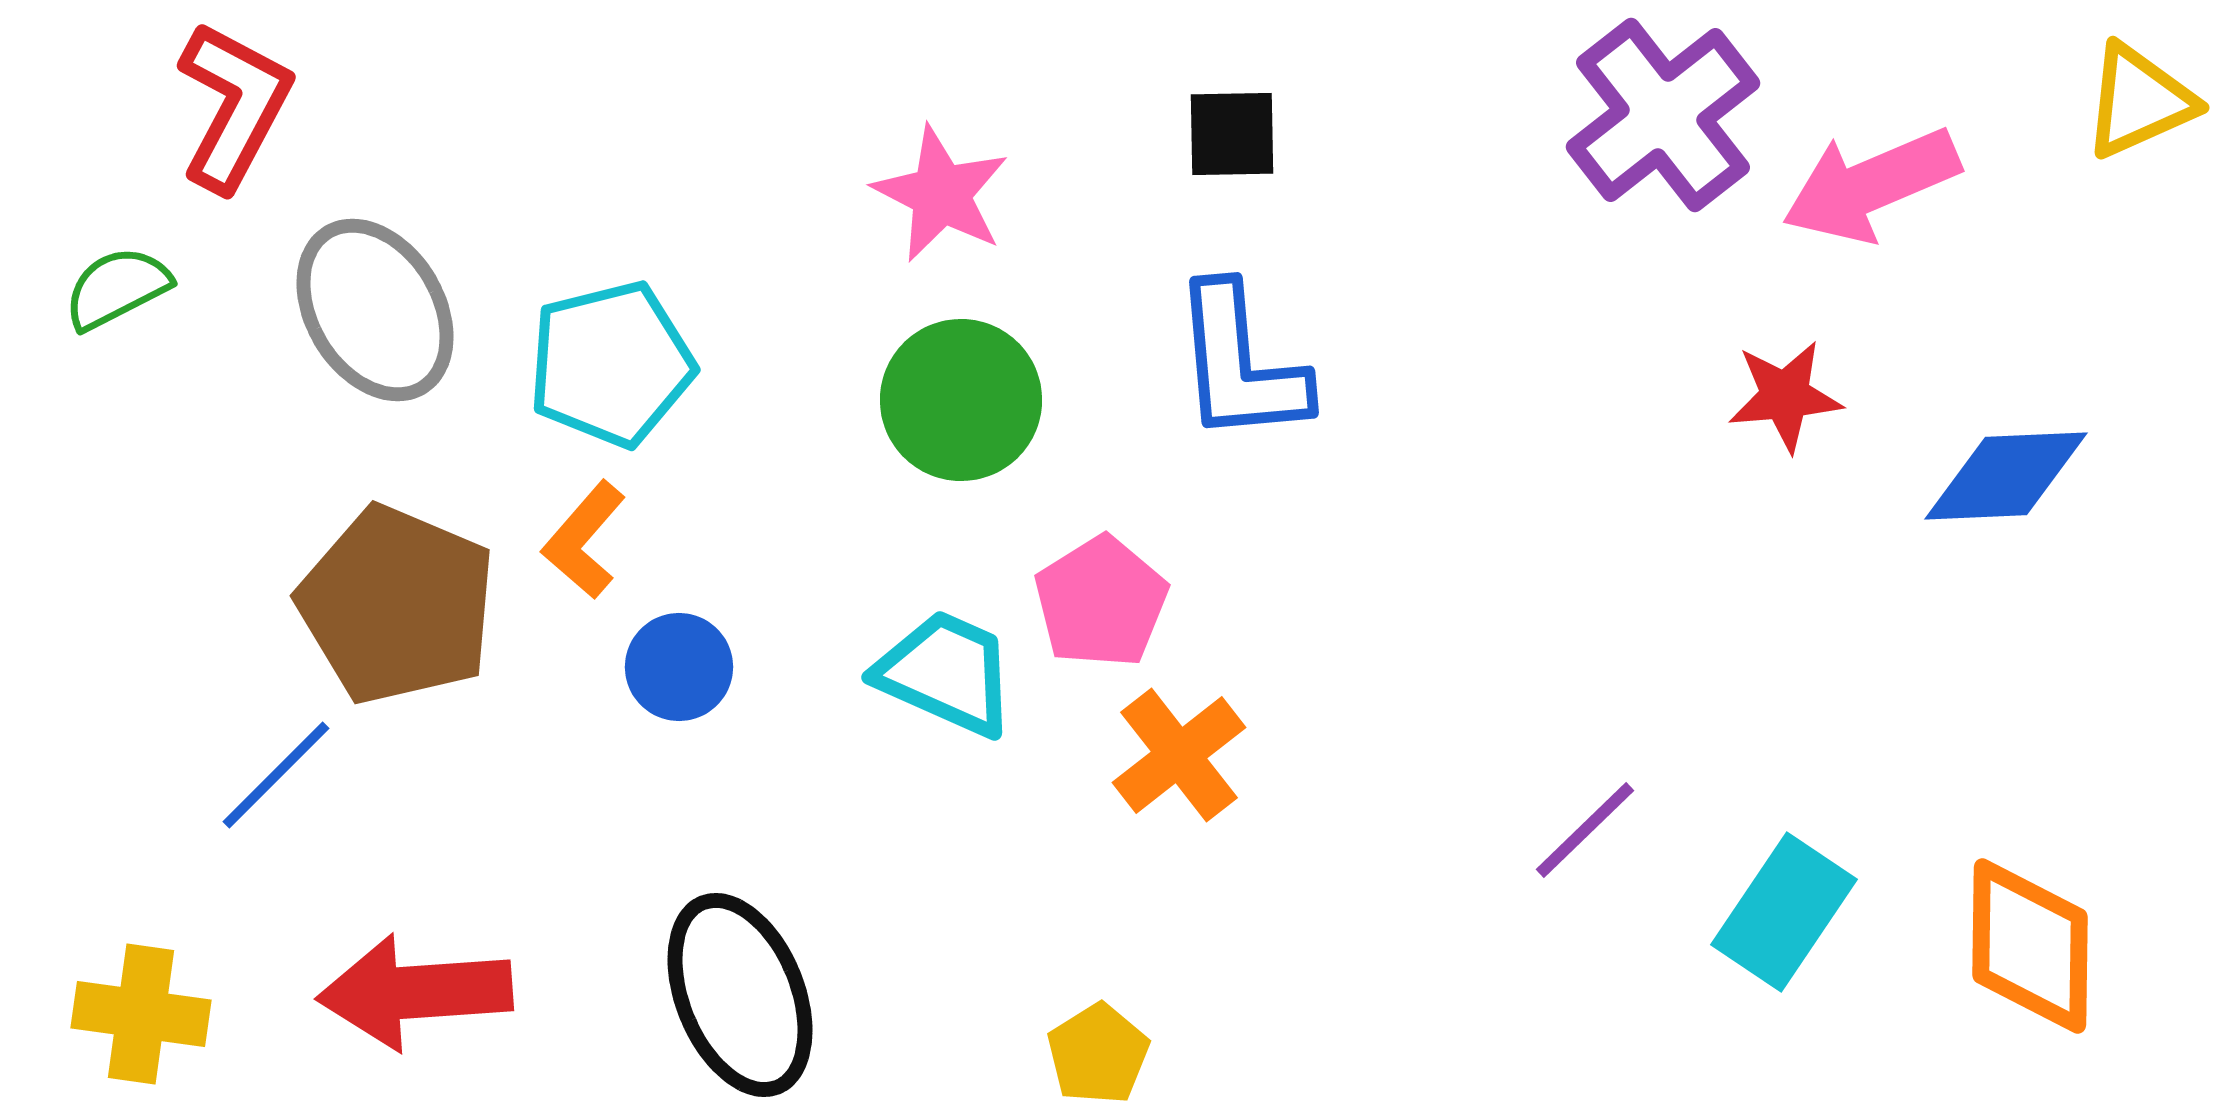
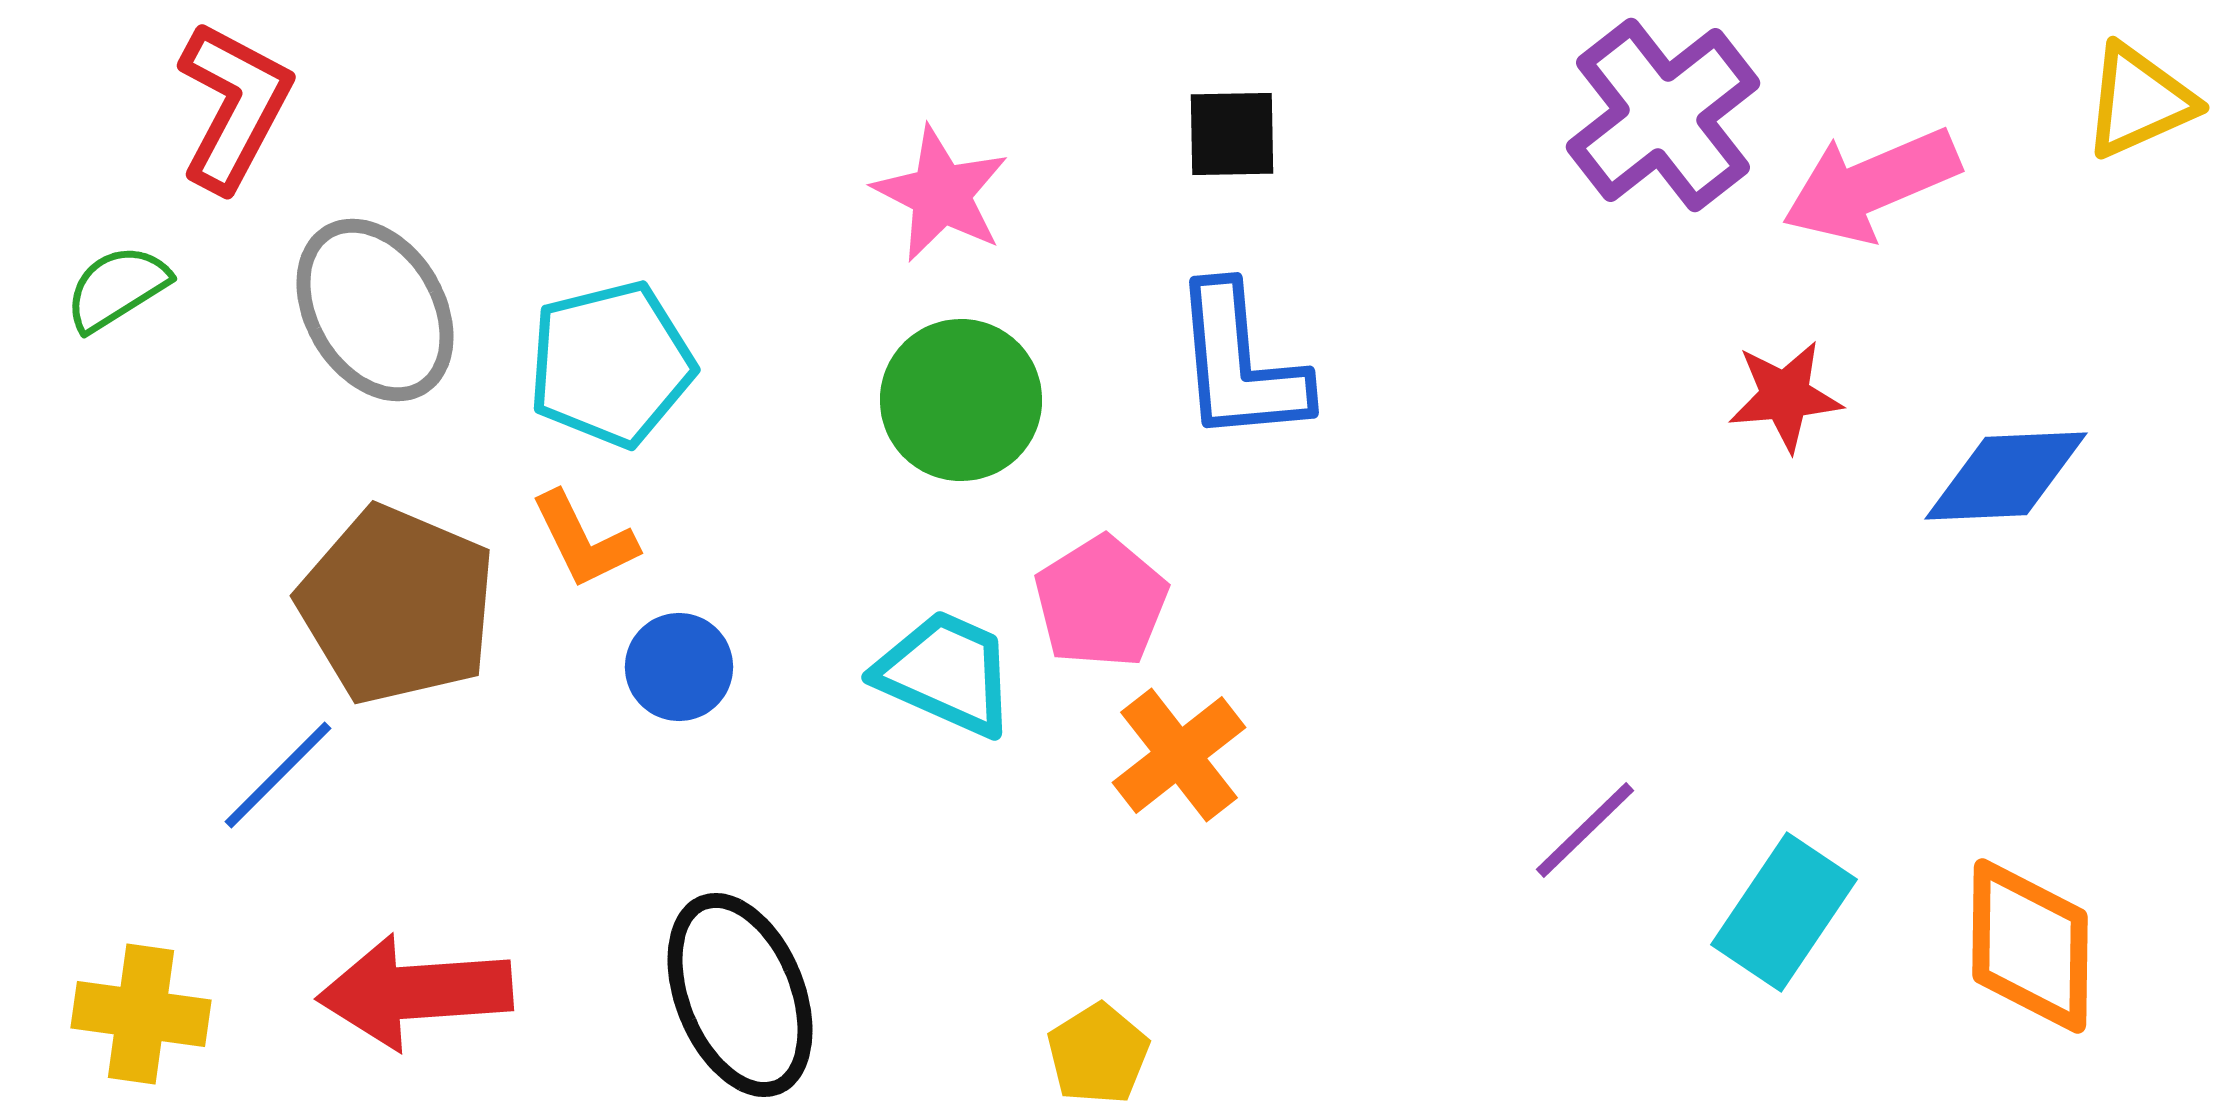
green semicircle: rotated 5 degrees counterclockwise
orange L-shape: rotated 67 degrees counterclockwise
blue line: moved 2 px right
